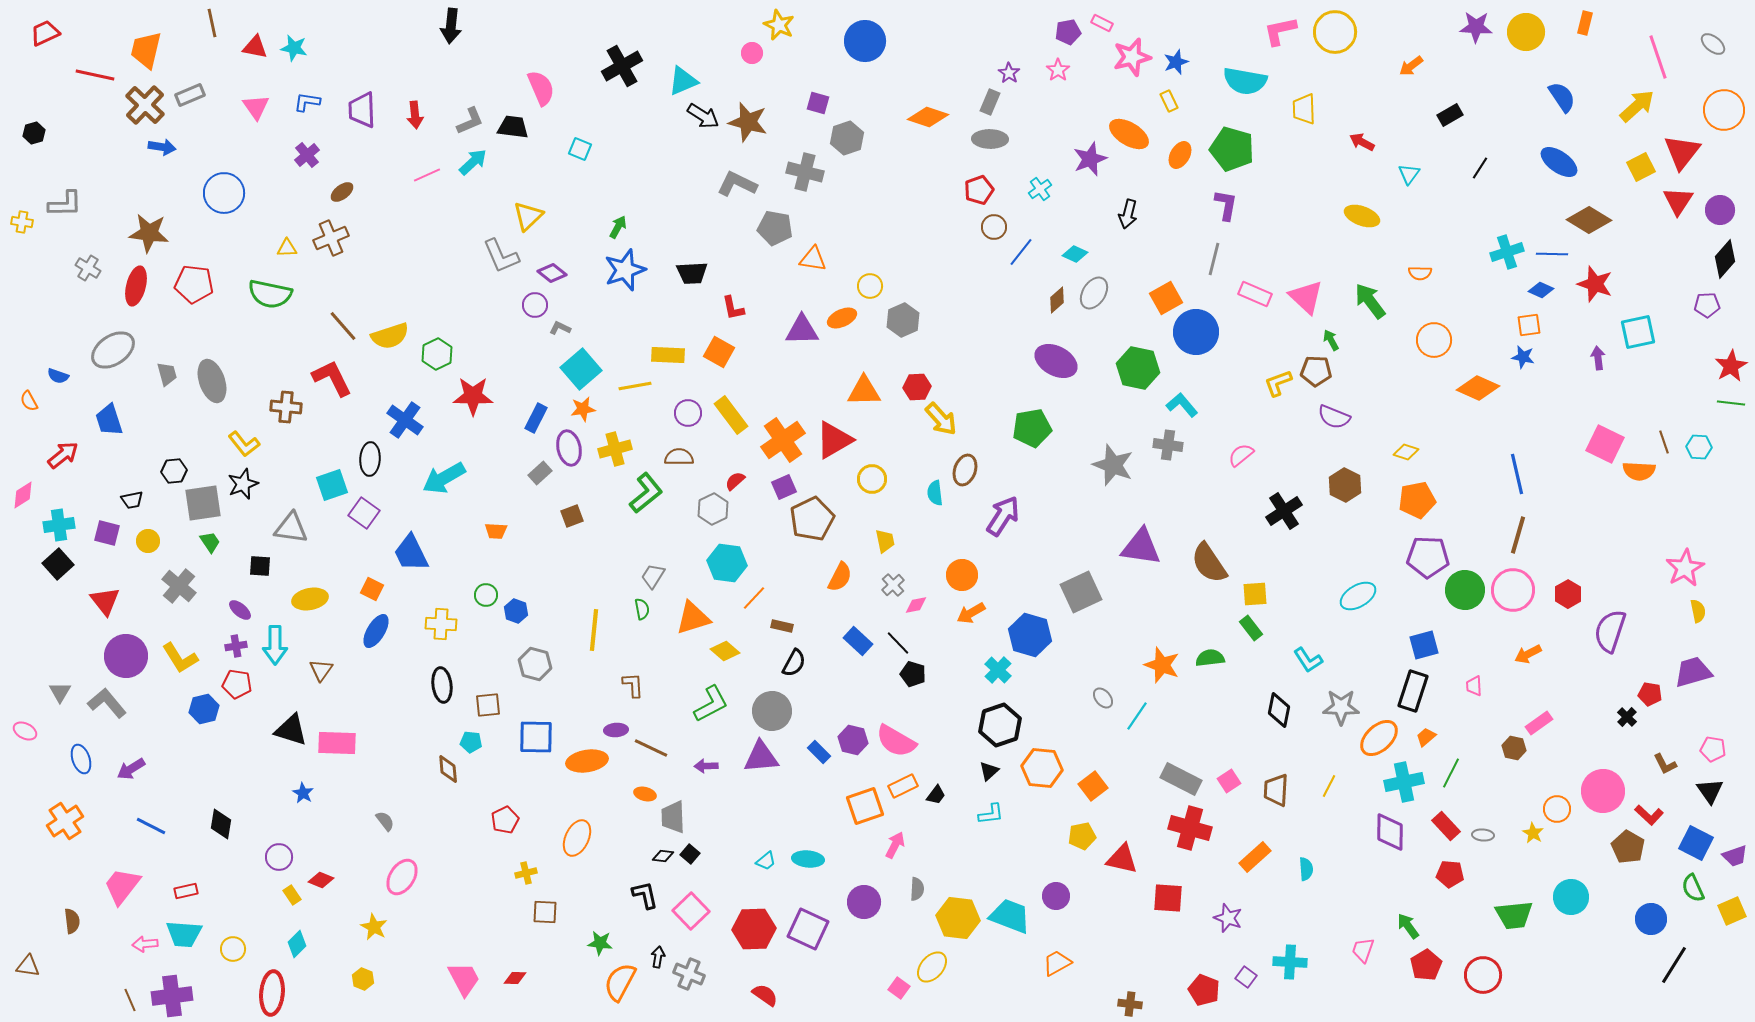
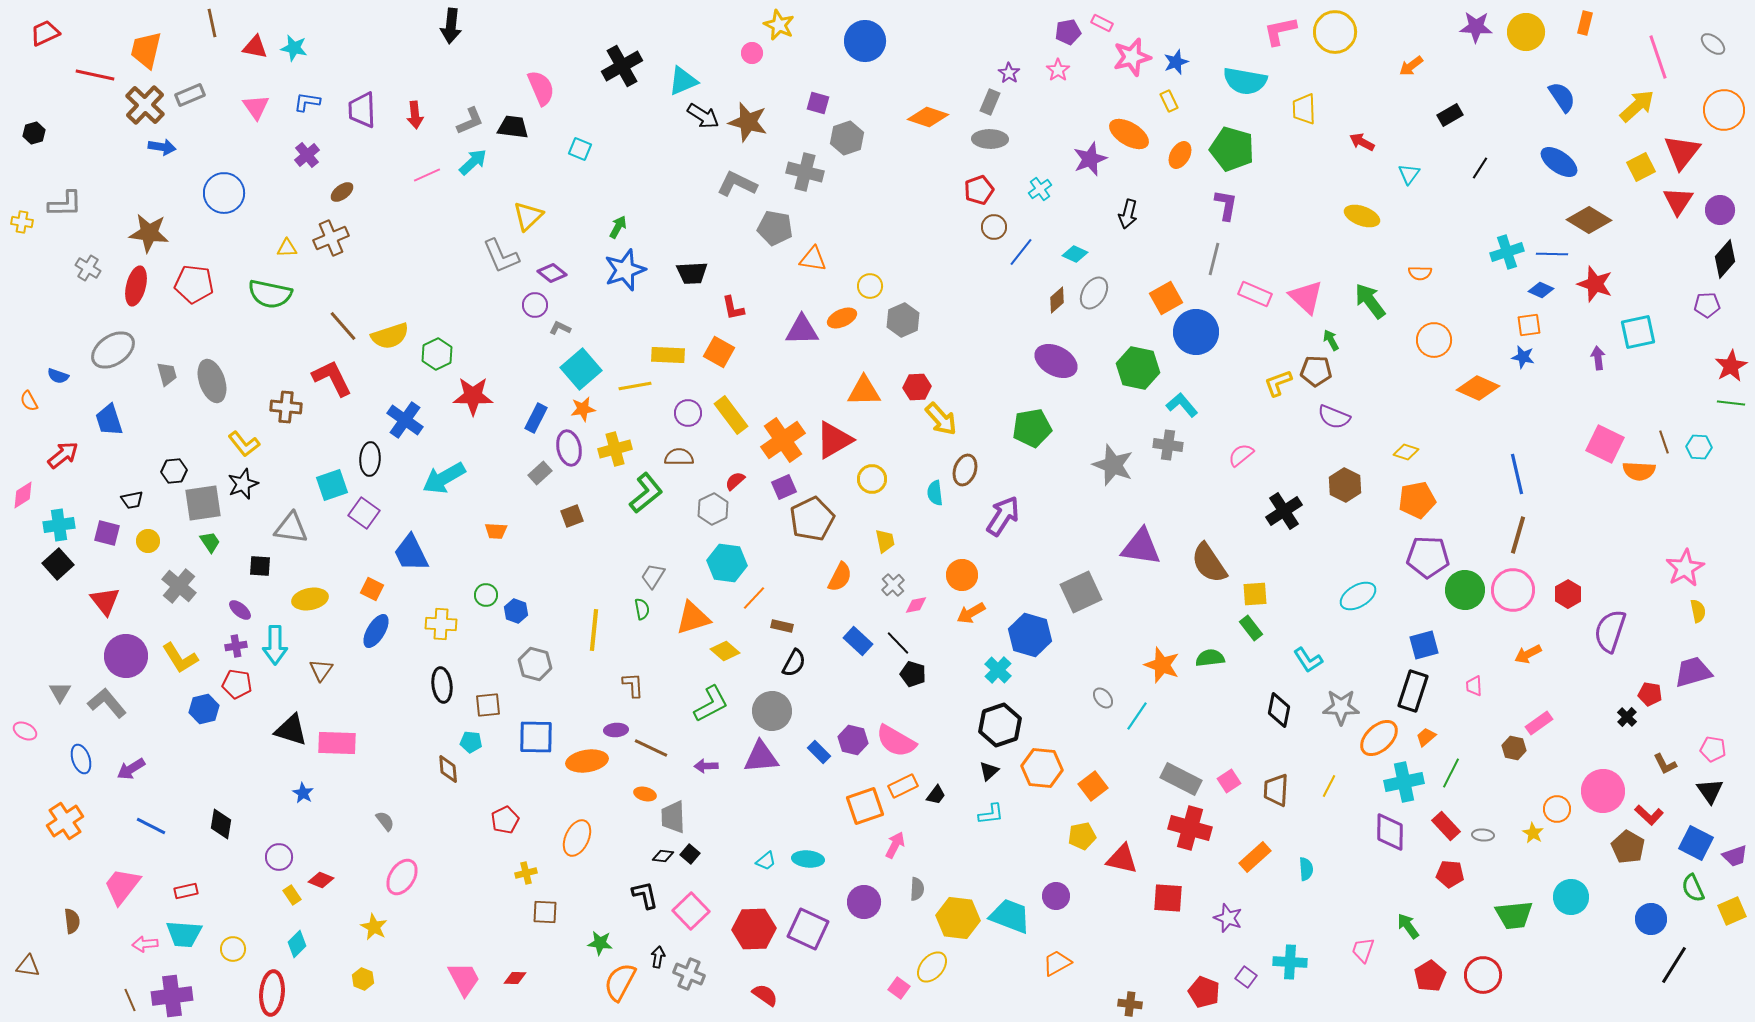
red pentagon at (1426, 965): moved 4 px right, 11 px down
red pentagon at (1204, 990): moved 2 px down
